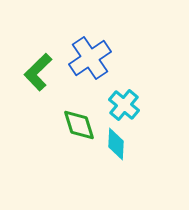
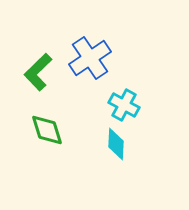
cyan cross: rotated 12 degrees counterclockwise
green diamond: moved 32 px left, 5 px down
